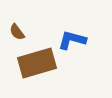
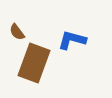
brown rectangle: moved 3 px left; rotated 54 degrees counterclockwise
